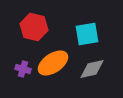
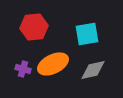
red hexagon: rotated 20 degrees counterclockwise
orange ellipse: moved 1 px down; rotated 8 degrees clockwise
gray diamond: moved 1 px right, 1 px down
